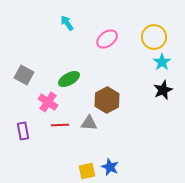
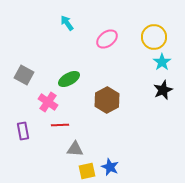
gray triangle: moved 14 px left, 26 px down
